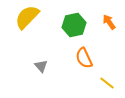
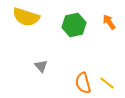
yellow semicircle: moved 1 px left; rotated 116 degrees counterclockwise
orange semicircle: moved 1 px left, 25 px down; rotated 10 degrees clockwise
